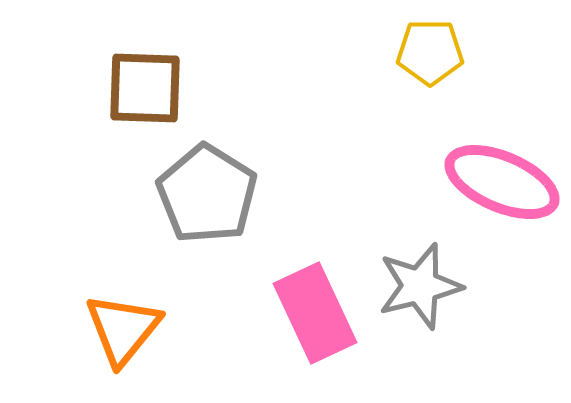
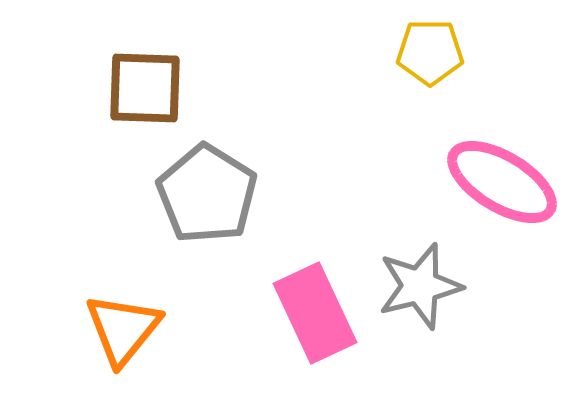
pink ellipse: rotated 8 degrees clockwise
